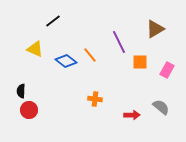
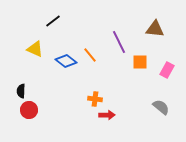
brown triangle: rotated 36 degrees clockwise
red arrow: moved 25 px left
